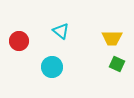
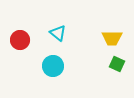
cyan triangle: moved 3 px left, 2 px down
red circle: moved 1 px right, 1 px up
cyan circle: moved 1 px right, 1 px up
